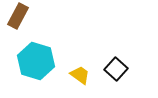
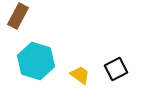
black square: rotated 20 degrees clockwise
